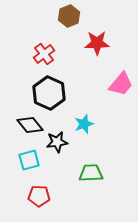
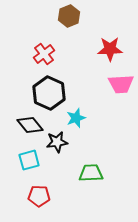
red star: moved 13 px right, 6 px down
pink trapezoid: rotated 48 degrees clockwise
cyan star: moved 8 px left, 6 px up
